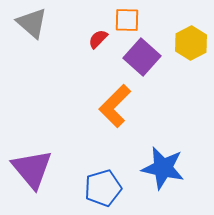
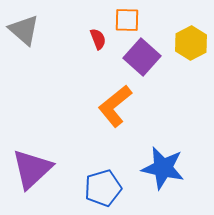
gray triangle: moved 8 px left, 7 px down
red semicircle: rotated 115 degrees clockwise
orange L-shape: rotated 6 degrees clockwise
purple triangle: rotated 27 degrees clockwise
